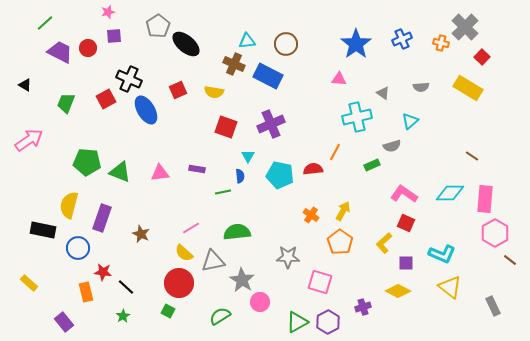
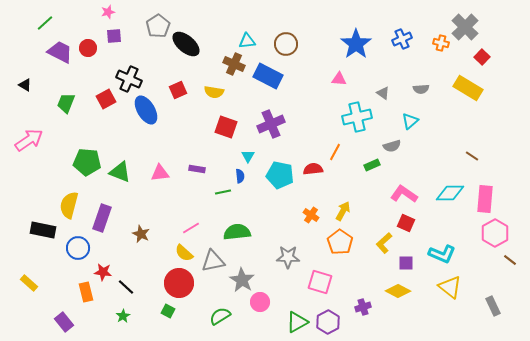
gray semicircle at (421, 87): moved 2 px down
